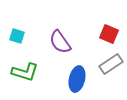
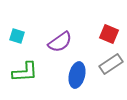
purple semicircle: rotated 90 degrees counterclockwise
green L-shape: rotated 20 degrees counterclockwise
blue ellipse: moved 4 px up
